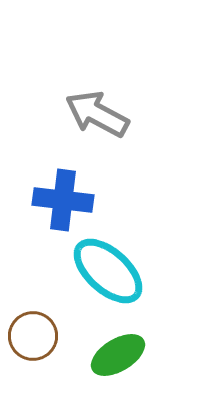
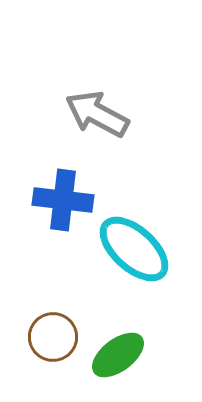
cyan ellipse: moved 26 px right, 22 px up
brown circle: moved 20 px right, 1 px down
green ellipse: rotated 6 degrees counterclockwise
